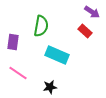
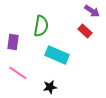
purple arrow: moved 1 px up
